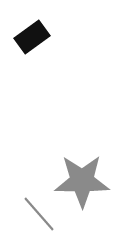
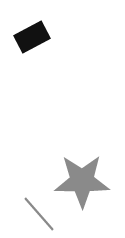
black rectangle: rotated 8 degrees clockwise
